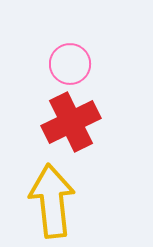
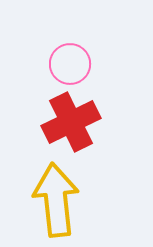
yellow arrow: moved 4 px right, 1 px up
